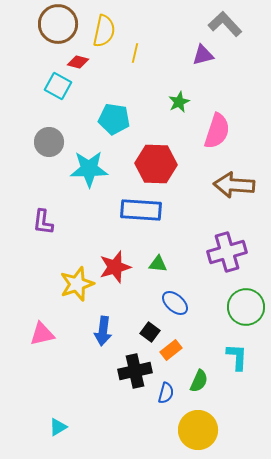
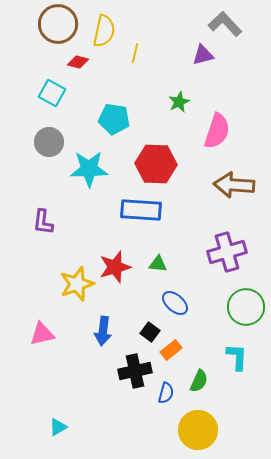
cyan square: moved 6 px left, 7 px down
